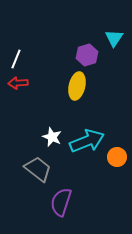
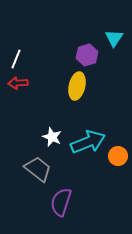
cyan arrow: moved 1 px right, 1 px down
orange circle: moved 1 px right, 1 px up
